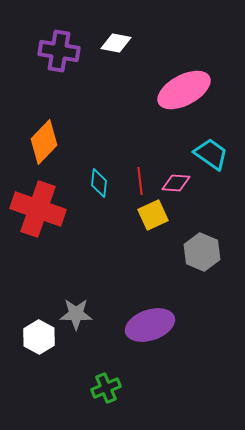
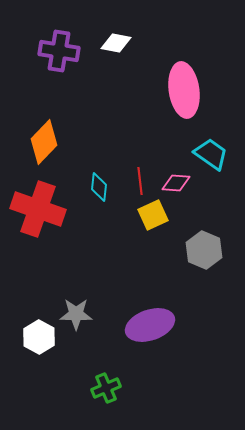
pink ellipse: rotated 70 degrees counterclockwise
cyan diamond: moved 4 px down
gray hexagon: moved 2 px right, 2 px up
